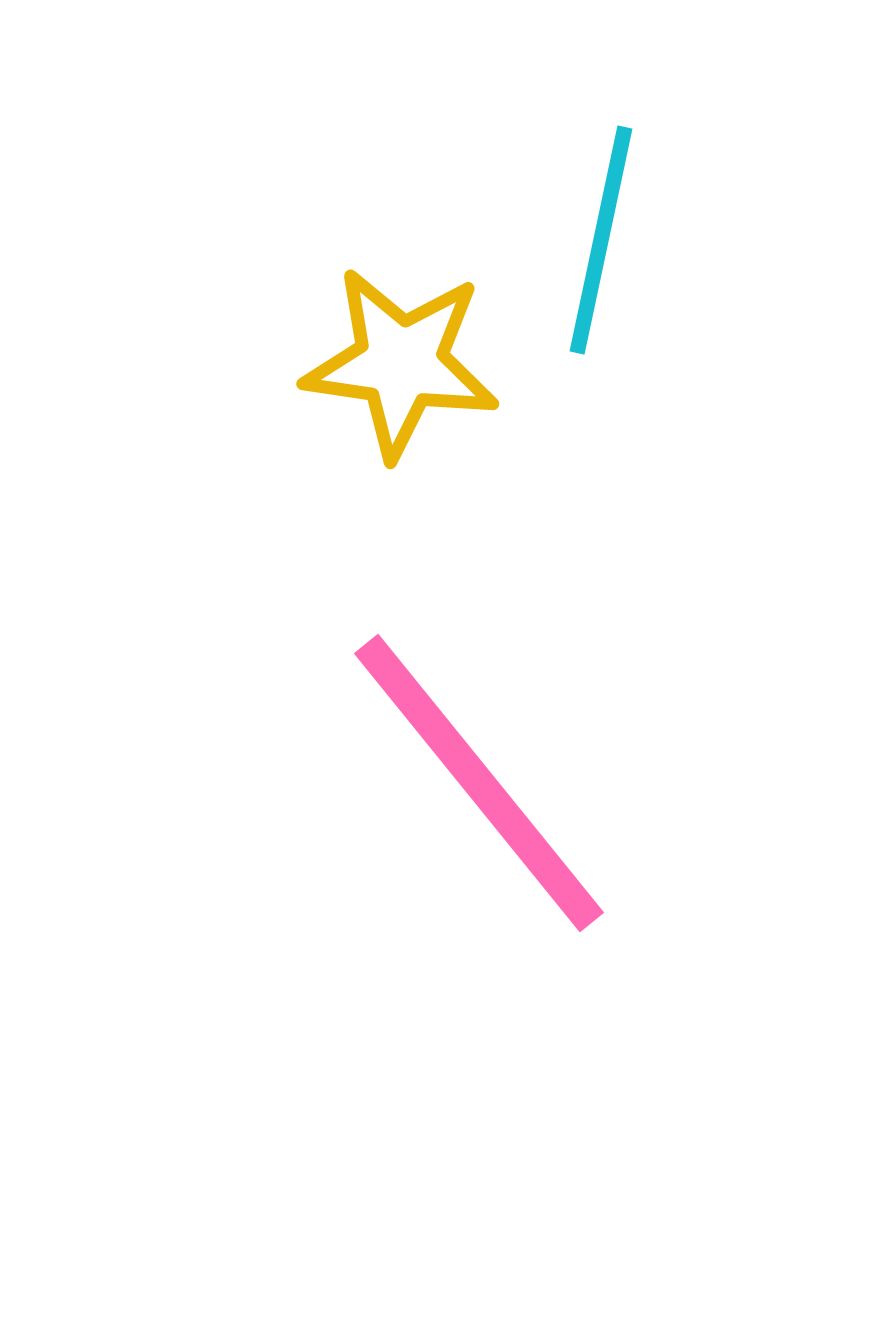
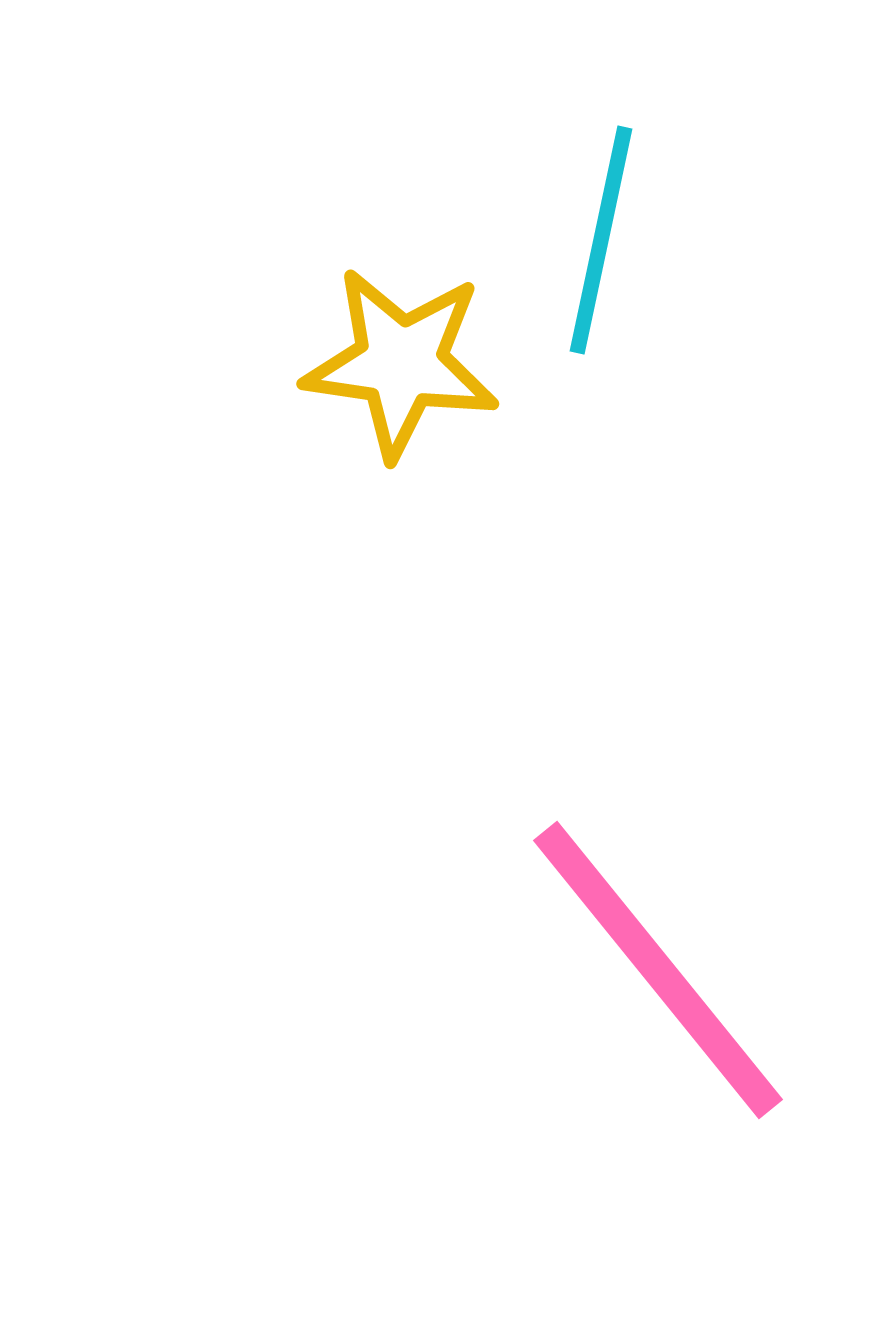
pink line: moved 179 px right, 187 px down
